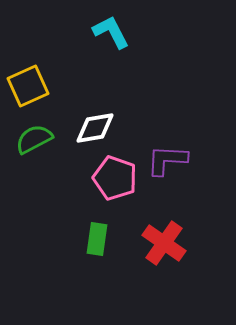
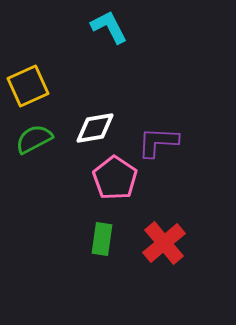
cyan L-shape: moved 2 px left, 5 px up
purple L-shape: moved 9 px left, 18 px up
pink pentagon: rotated 15 degrees clockwise
green rectangle: moved 5 px right
red cross: rotated 15 degrees clockwise
